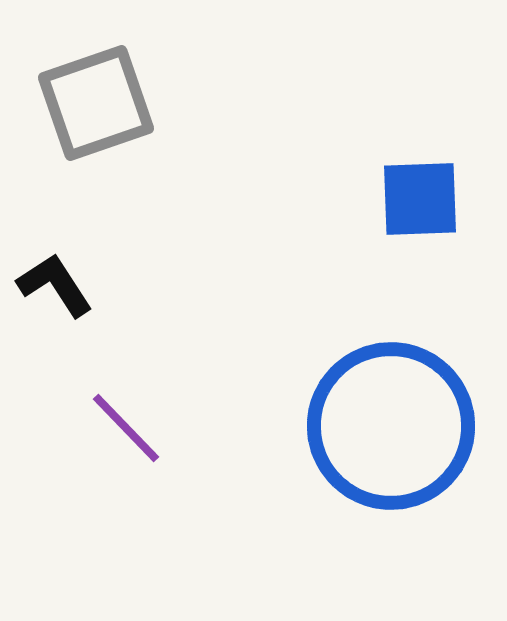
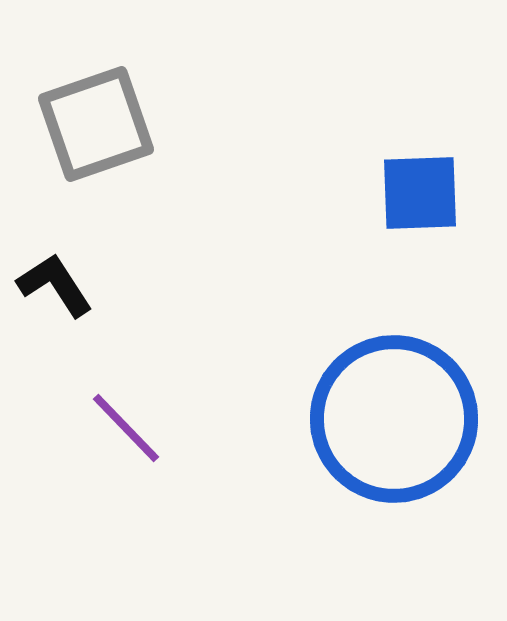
gray square: moved 21 px down
blue square: moved 6 px up
blue circle: moved 3 px right, 7 px up
